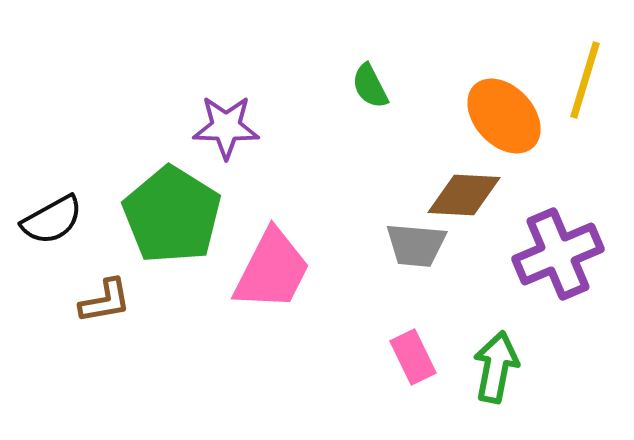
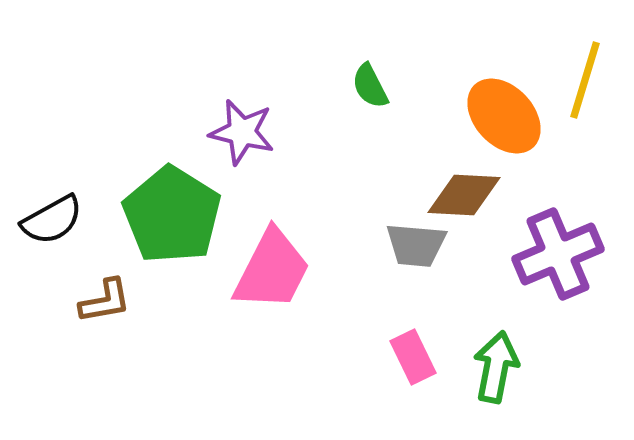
purple star: moved 16 px right, 5 px down; rotated 12 degrees clockwise
